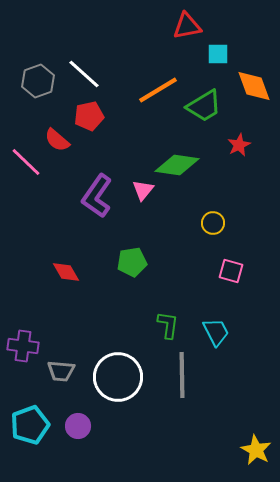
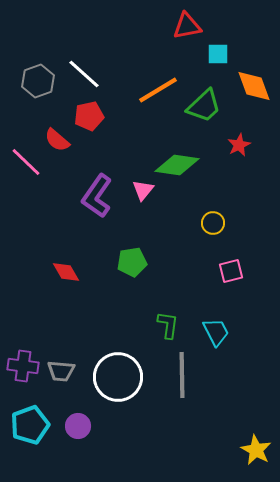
green trapezoid: rotated 12 degrees counterclockwise
pink square: rotated 30 degrees counterclockwise
purple cross: moved 20 px down
